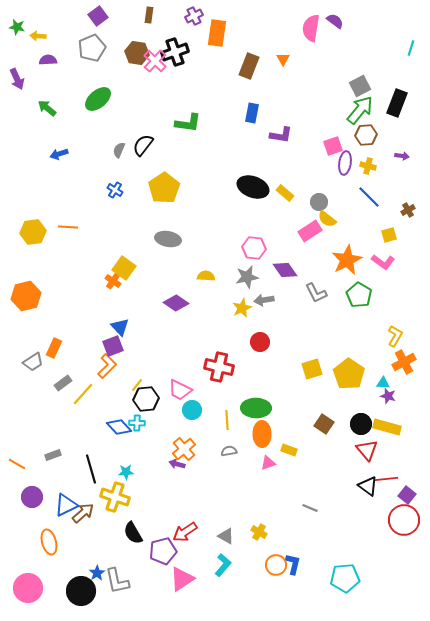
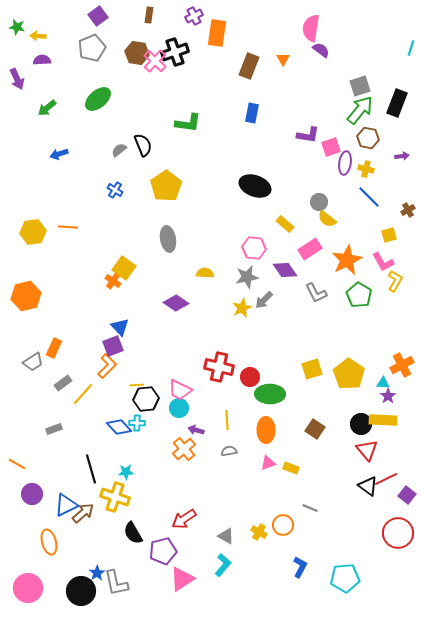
purple semicircle at (335, 21): moved 14 px left, 29 px down
purple semicircle at (48, 60): moved 6 px left
gray square at (360, 86): rotated 10 degrees clockwise
green arrow at (47, 108): rotated 78 degrees counterclockwise
purple L-shape at (281, 135): moved 27 px right
brown hexagon at (366, 135): moved 2 px right, 3 px down; rotated 15 degrees clockwise
black semicircle at (143, 145): rotated 120 degrees clockwise
pink square at (333, 146): moved 2 px left, 1 px down
gray semicircle at (119, 150): rotated 28 degrees clockwise
purple arrow at (402, 156): rotated 16 degrees counterclockwise
yellow cross at (368, 166): moved 2 px left, 3 px down
black ellipse at (253, 187): moved 2 px right, 1 px up
yellow pentagon at (164, 188): moved 2 px right, 2 px up
yellow rectangle at (285, 193): moved 31 px down
pink rectangle at (310, 231): moved 18 px down
gray ellipse at (168, 239): rotated 70 degrees clockwise
pink L-shape at (383, 262): rotated 25 degrees clockwise
yellow semicircle at (206, 276): moved 1 px left, 3 px up
gray arrow at (264, 300): rotated 36 degrees counterclockwise
yellow L-shape at (395, 336): moved 55 px up
red circle at (260, 342): moved 10 px left, 35 px down
orange cross at (404, 362): moved 2 px left, 3 px down
yellow line at (137, 385): rotated 48 degrees clockwise
purple star at (388, 396): rotated 21 degrees clockwise
green ellipse at (256, 408): moved 14 px right, 14 px up
cyan circle at (192, 410): moved 13 px left, 2 px up
brown square at (324, 424): moved 9 px left, 5 px down
yellow rectangle at (387, 427): moved 4 px left, 7 px up; rotated 12 degrees counterclockwise
orange ellipse at (262, 434): moved 4 px right, 4 px up
yellow rectangle at (289, 450): moved 2 px right, 18 px down
gray rectangle at (53, 455): moved 1 px right, 26 px up
purple arrow at (177, 464): moved 19 px right, 34 px up
red line at (386, 479): rotated 20 degrees counterclockwise
purple circle at (32, 497): moved 3 px up
red circle at (404, 520): moved 6 px left, 13 px down
red arrow at (185, 532): moved 1 px left, 13 px up
blue L-shape at (293, 564): moved 7 px right, 3 px down; rotated 15 degrees clockwise
orange circle at (276, 565): moved 7 px right, 40 px up
gray L-shape at (117, 581): moved 1 px left, 2 px down
